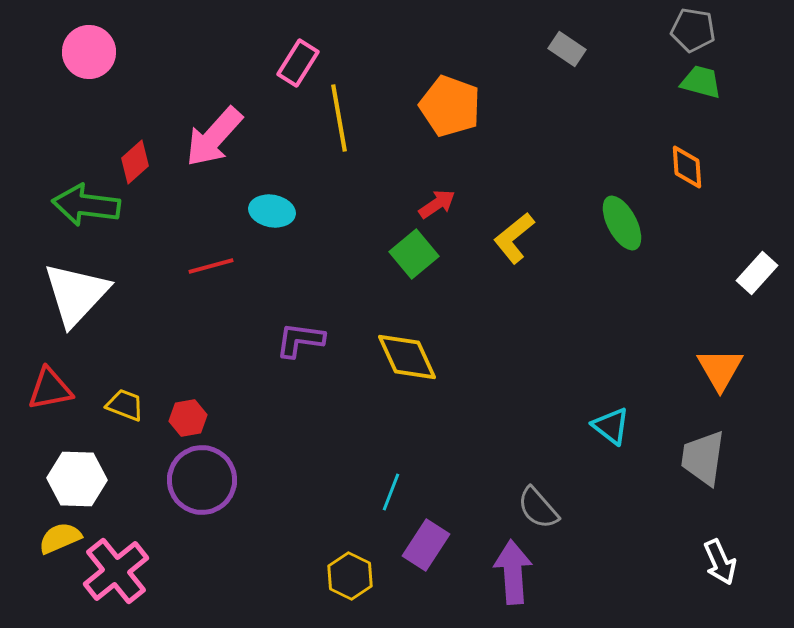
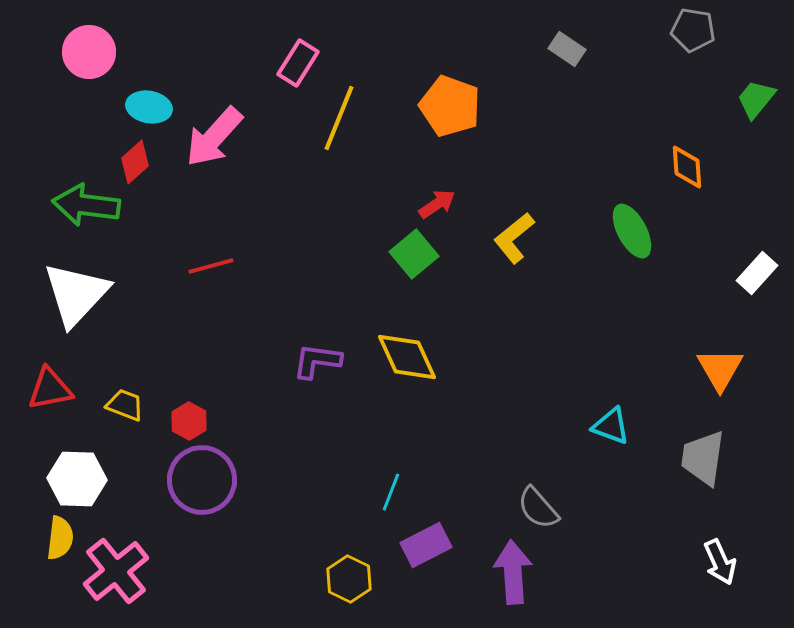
green trapezoid: moved 55 px right, 17 px down; rotated 66 degrees counterclockwise
yellow line: rotated 32 degrees clockwise
cyan ellipse: moved 123 px left, 104 px up
green ellipse: moved 10 px right, 8 px down
purple L-shape: moved 17 px right, 21 px down
red hexagon: moved 1 px right, 3 px down; rotated 21 degrees counterclockwise
cyan triangle: rotated 18 degrees counterclockwise
yellow semicircle: rotated 120 degrees clockwise
purple rectangle: rotated 30 degrees clockwise
yellow hexagon: moved 1 px left, 3 px down
